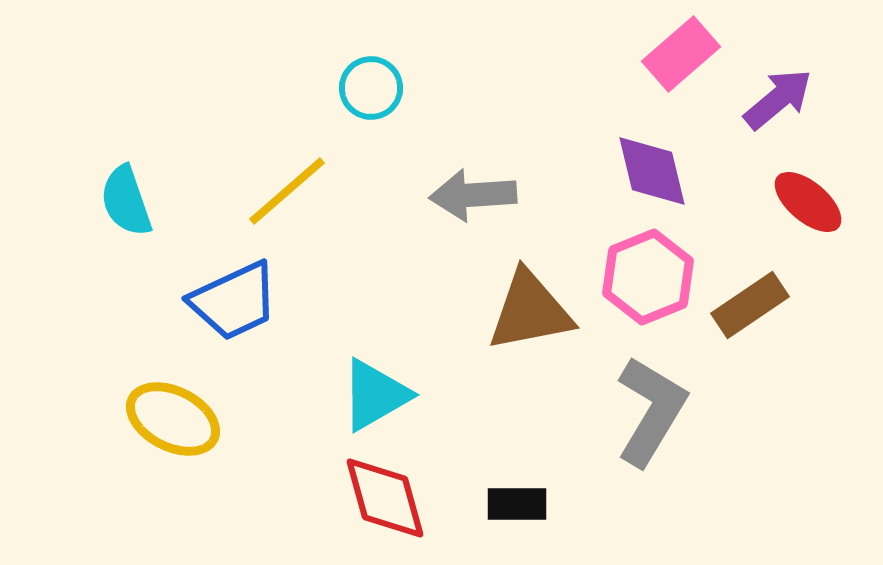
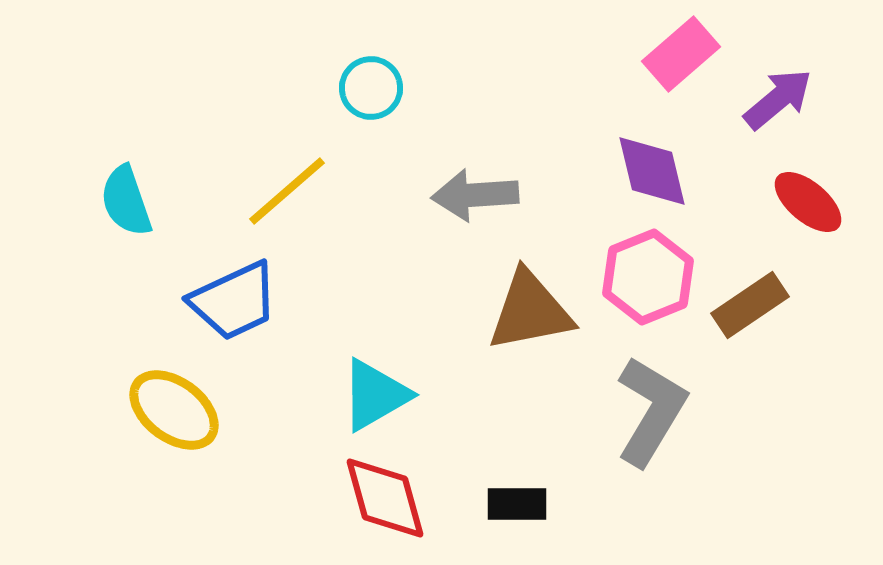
gray arrow: moved 2 px right
yellow ellipse: moved 1 px right, 9 px up; rotated 10 degrees clockwise
